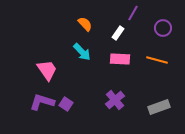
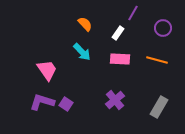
gray rectangle: rotated 40 degrees counterclockwise
